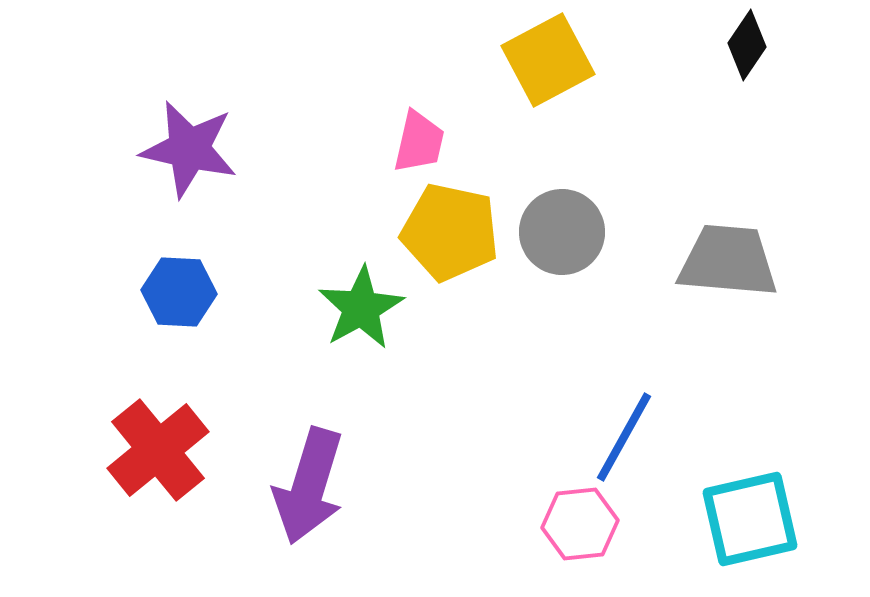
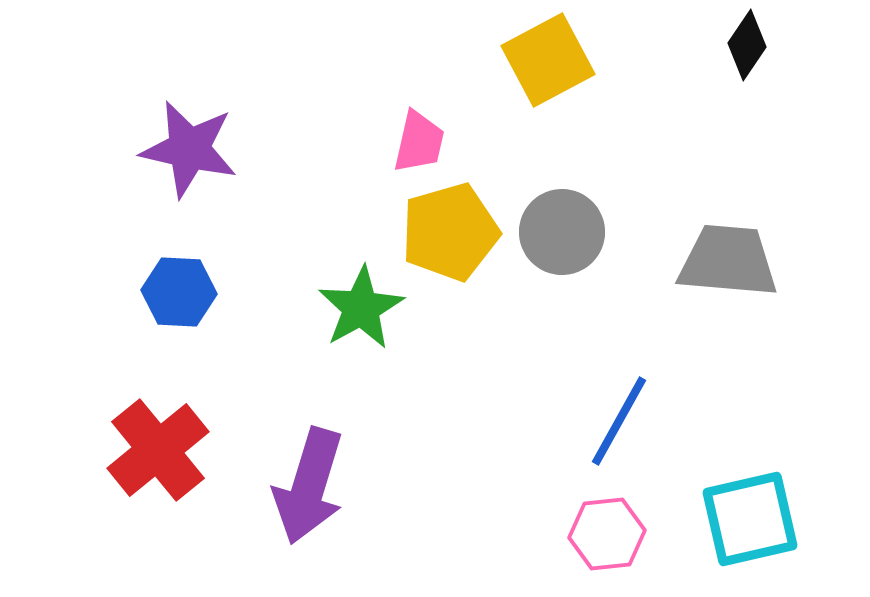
yellow pentagon: rotated 28 degrees counterclockwise
blue line: moved 5 px left, 16 px up
pink hexagon: moved 27 px right, 10 px down
